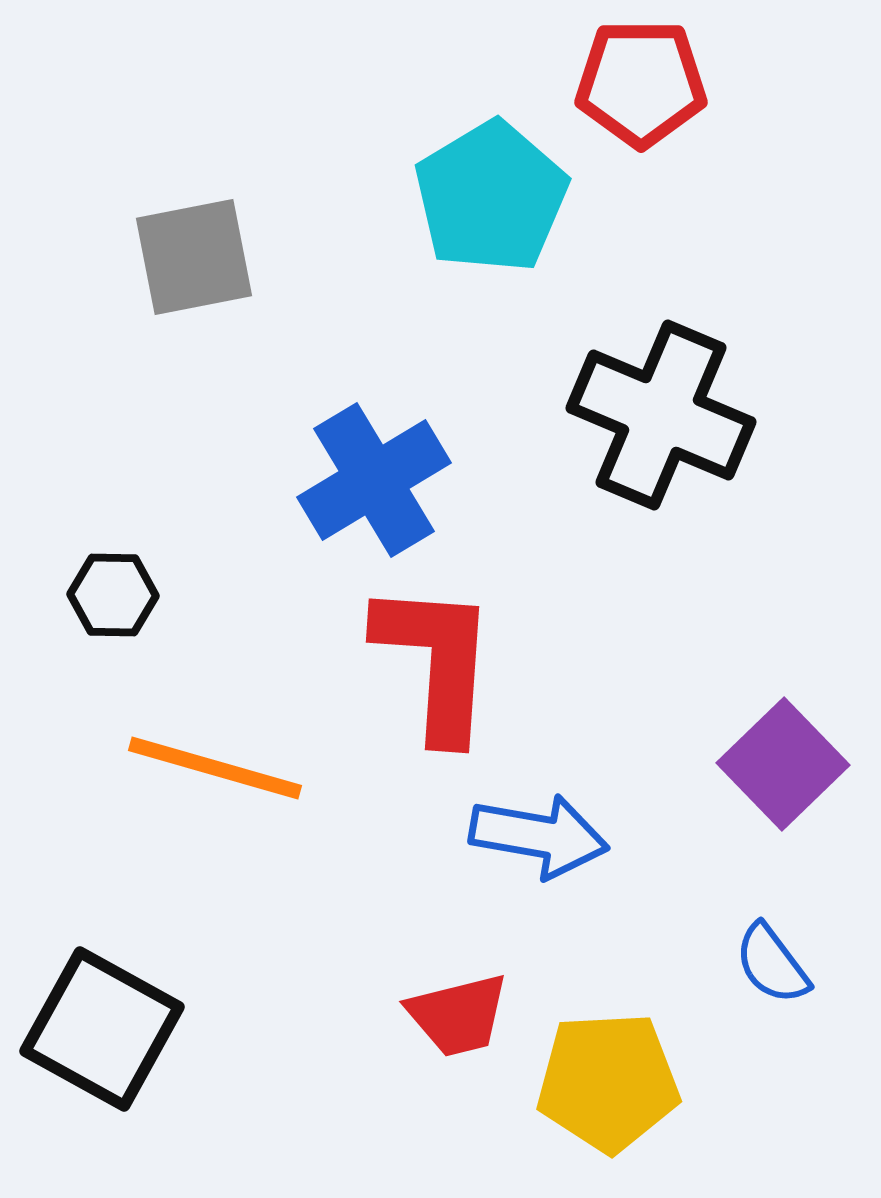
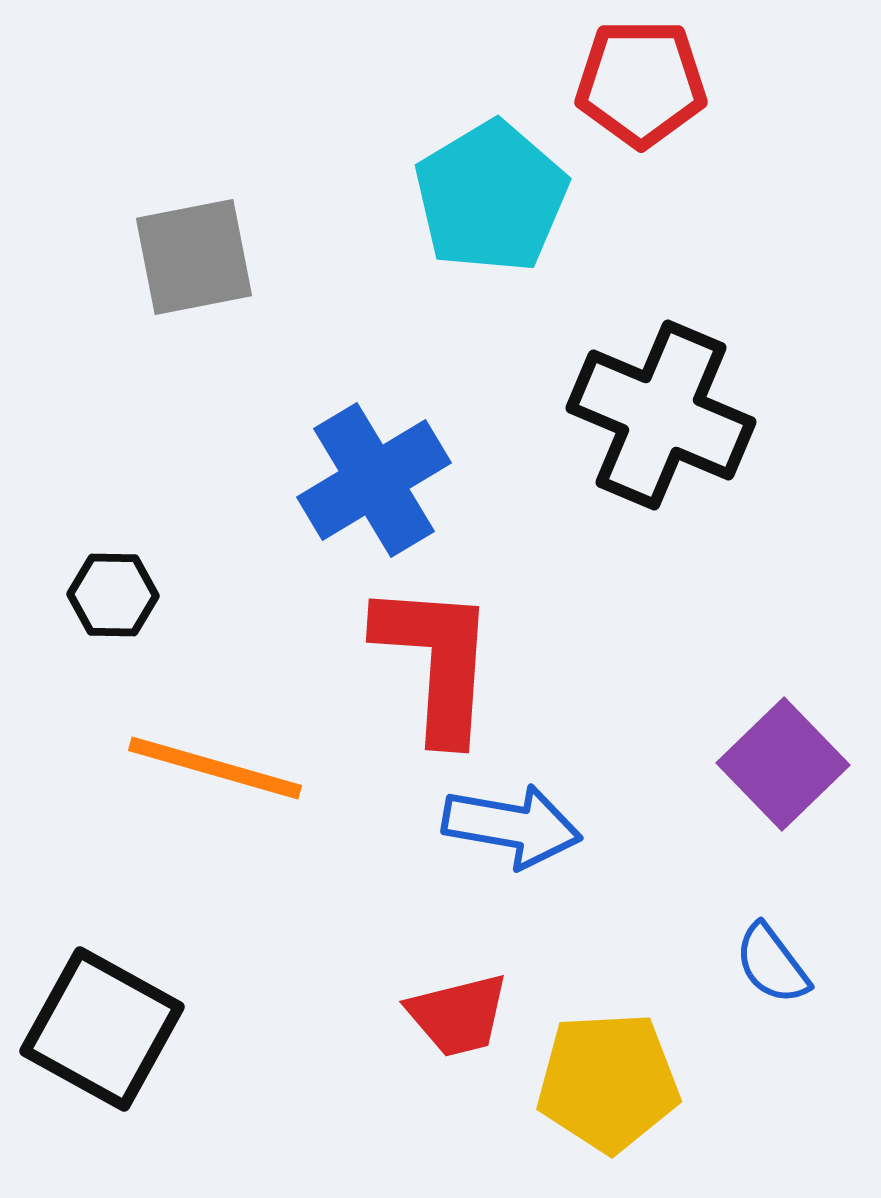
blue arrow: moved 27 px left, 10 px up
